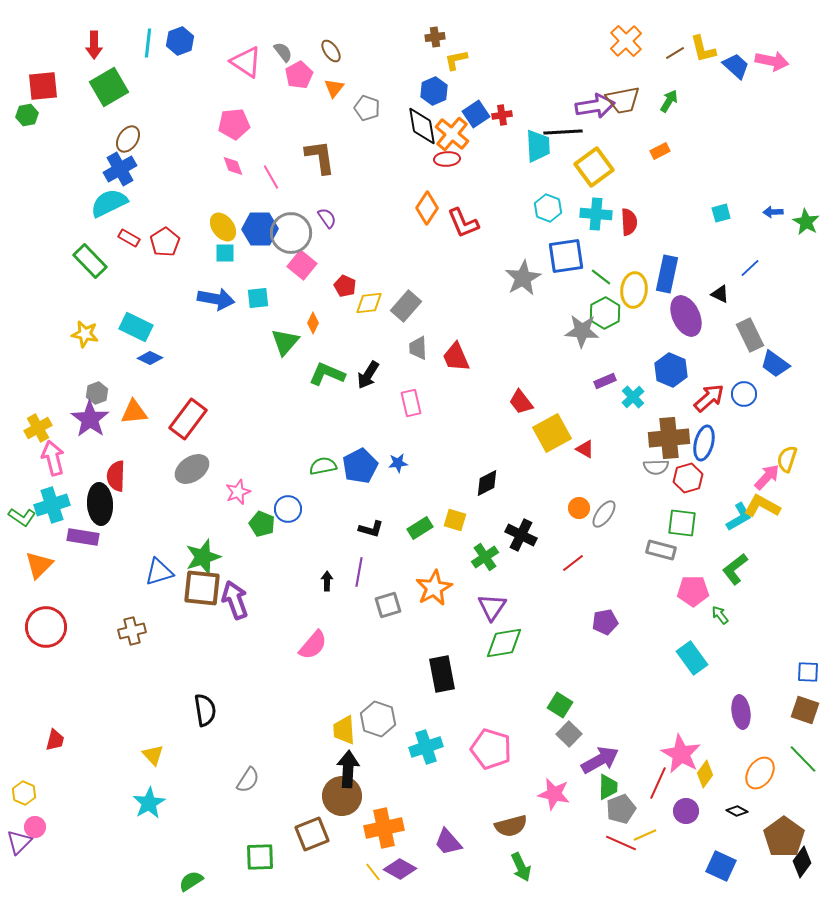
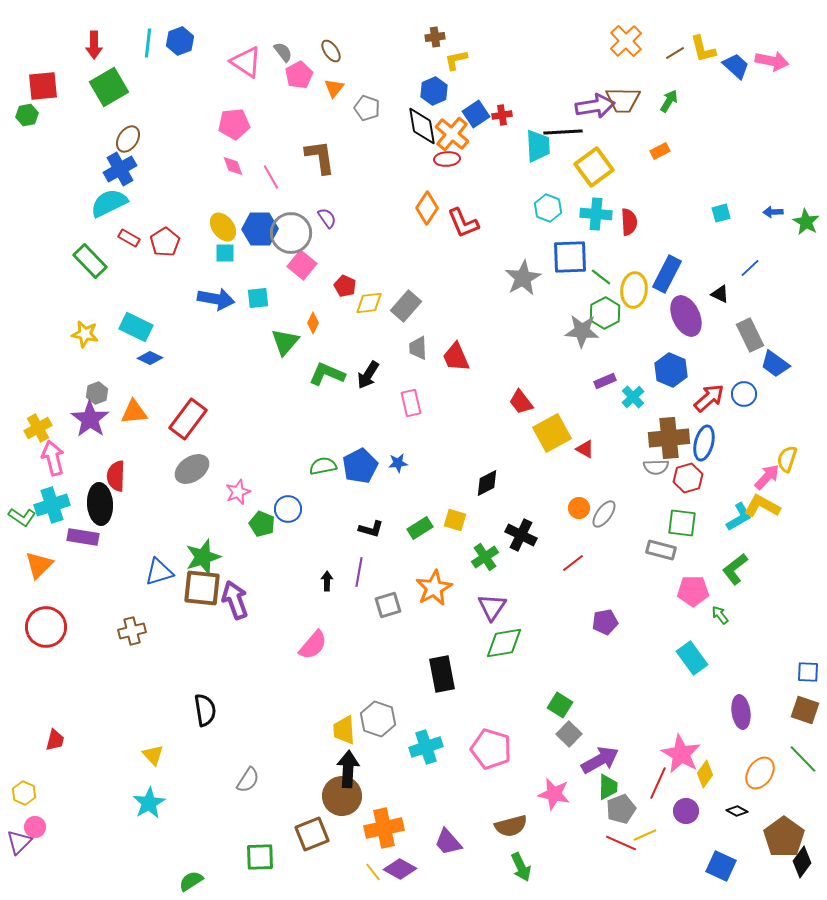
brown trapezoid at (623, 100): rotated 12 degrees clockwise
blue square at (566, 256): moved 4 px right, 1 px down; rotated 6 degrees clockwise
blue rectangle at (667, 274): rotated 15 degrees clockwise
